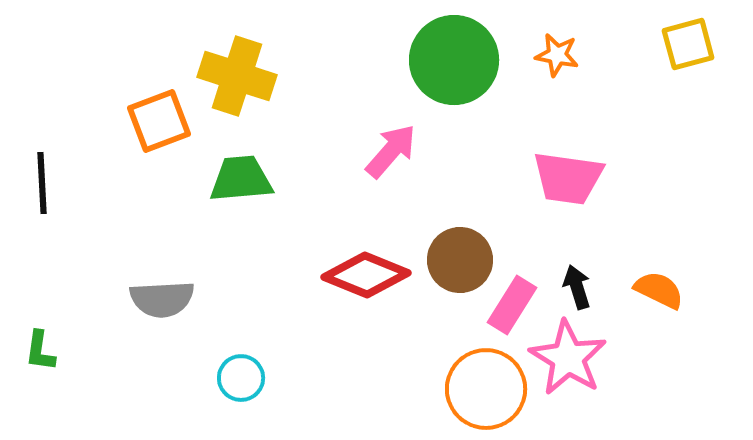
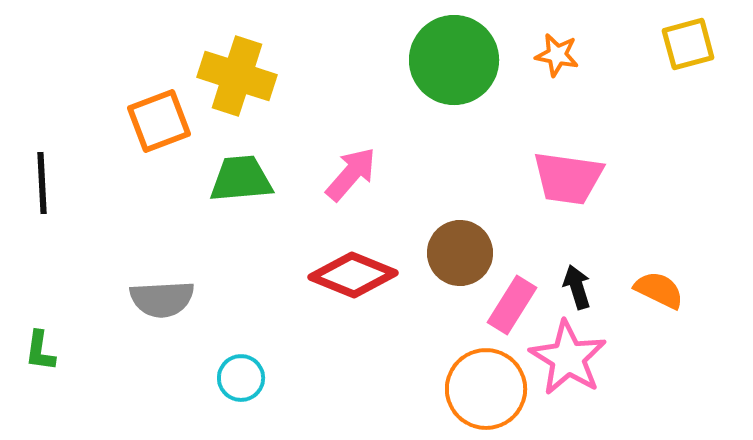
pink arrow: moved 40 px left, 23 px down
brown circle: moved 7 px up
red diamond: moved 13 px left
